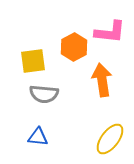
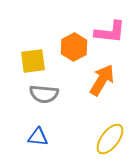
orange arrow: rotated 40 degrees clockwise
